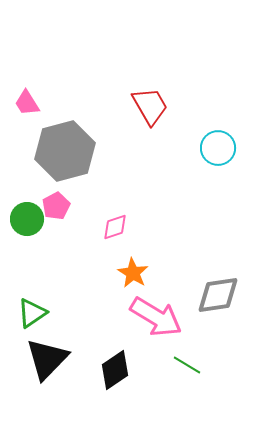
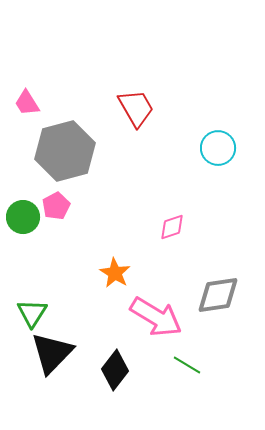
red trapezoid: moved 14 px left, 2 px down
green circle: moved 4 px left, 2 px up
pink diamond: moved 57 px right
orange star: moved 18 px left
green triangle: rotated 24 degrees counterclockwise
black triangle: moved 5 px right, 6 px up
black diamond: rotated 18 degrees counterclockwise
